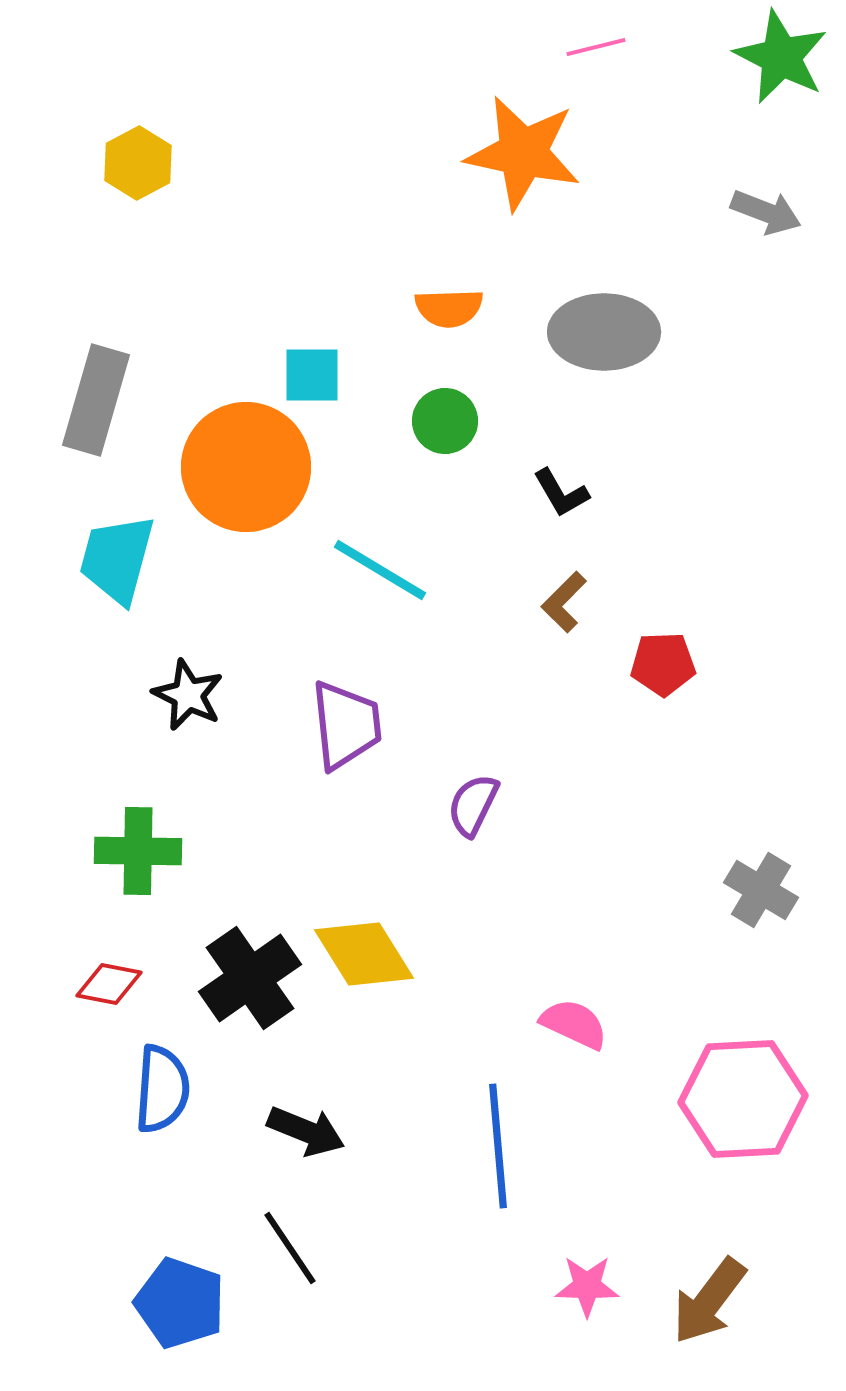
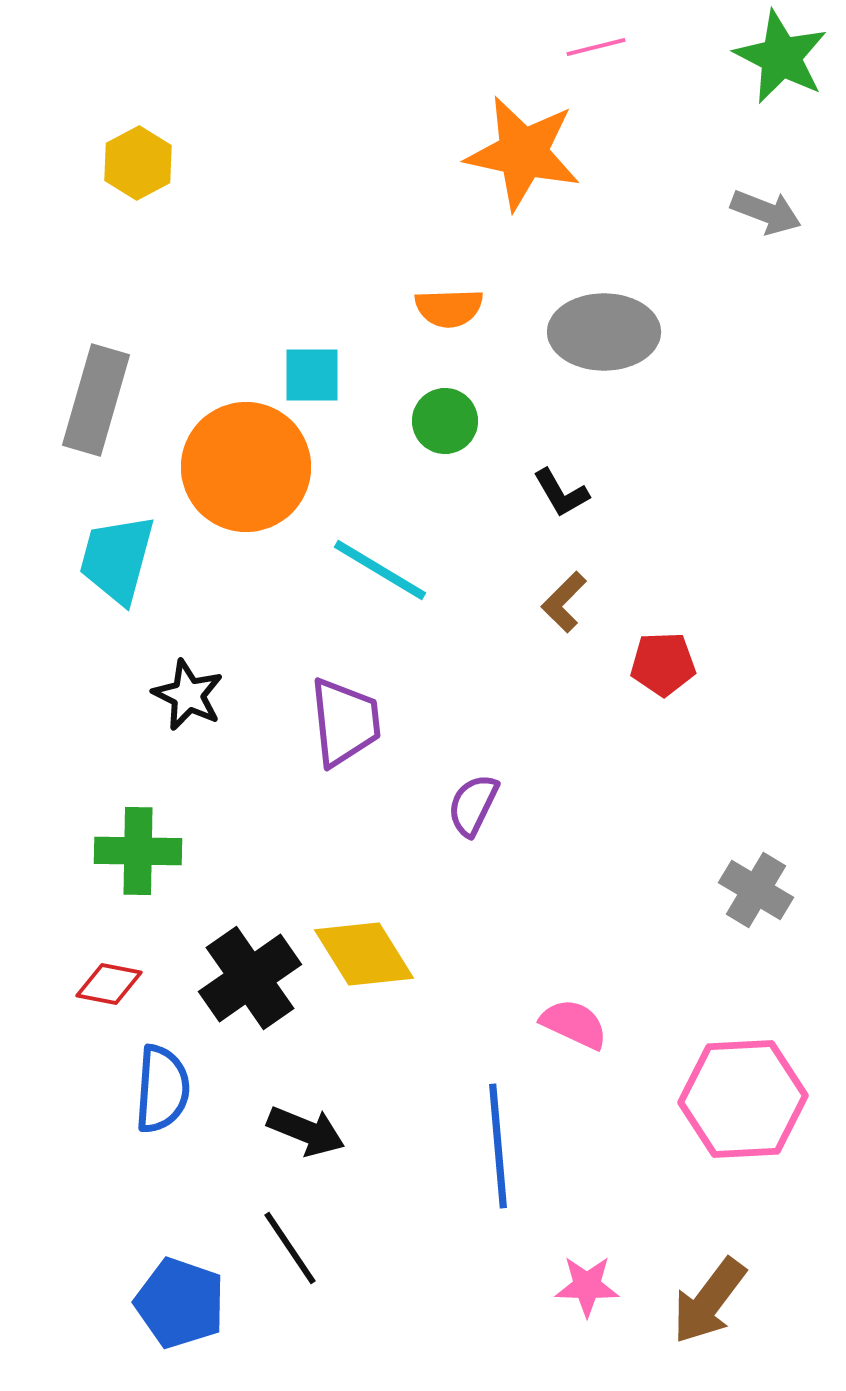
purple trapezoid: moved 1 px left, 3 px up
gray cross: moved 5 px left
